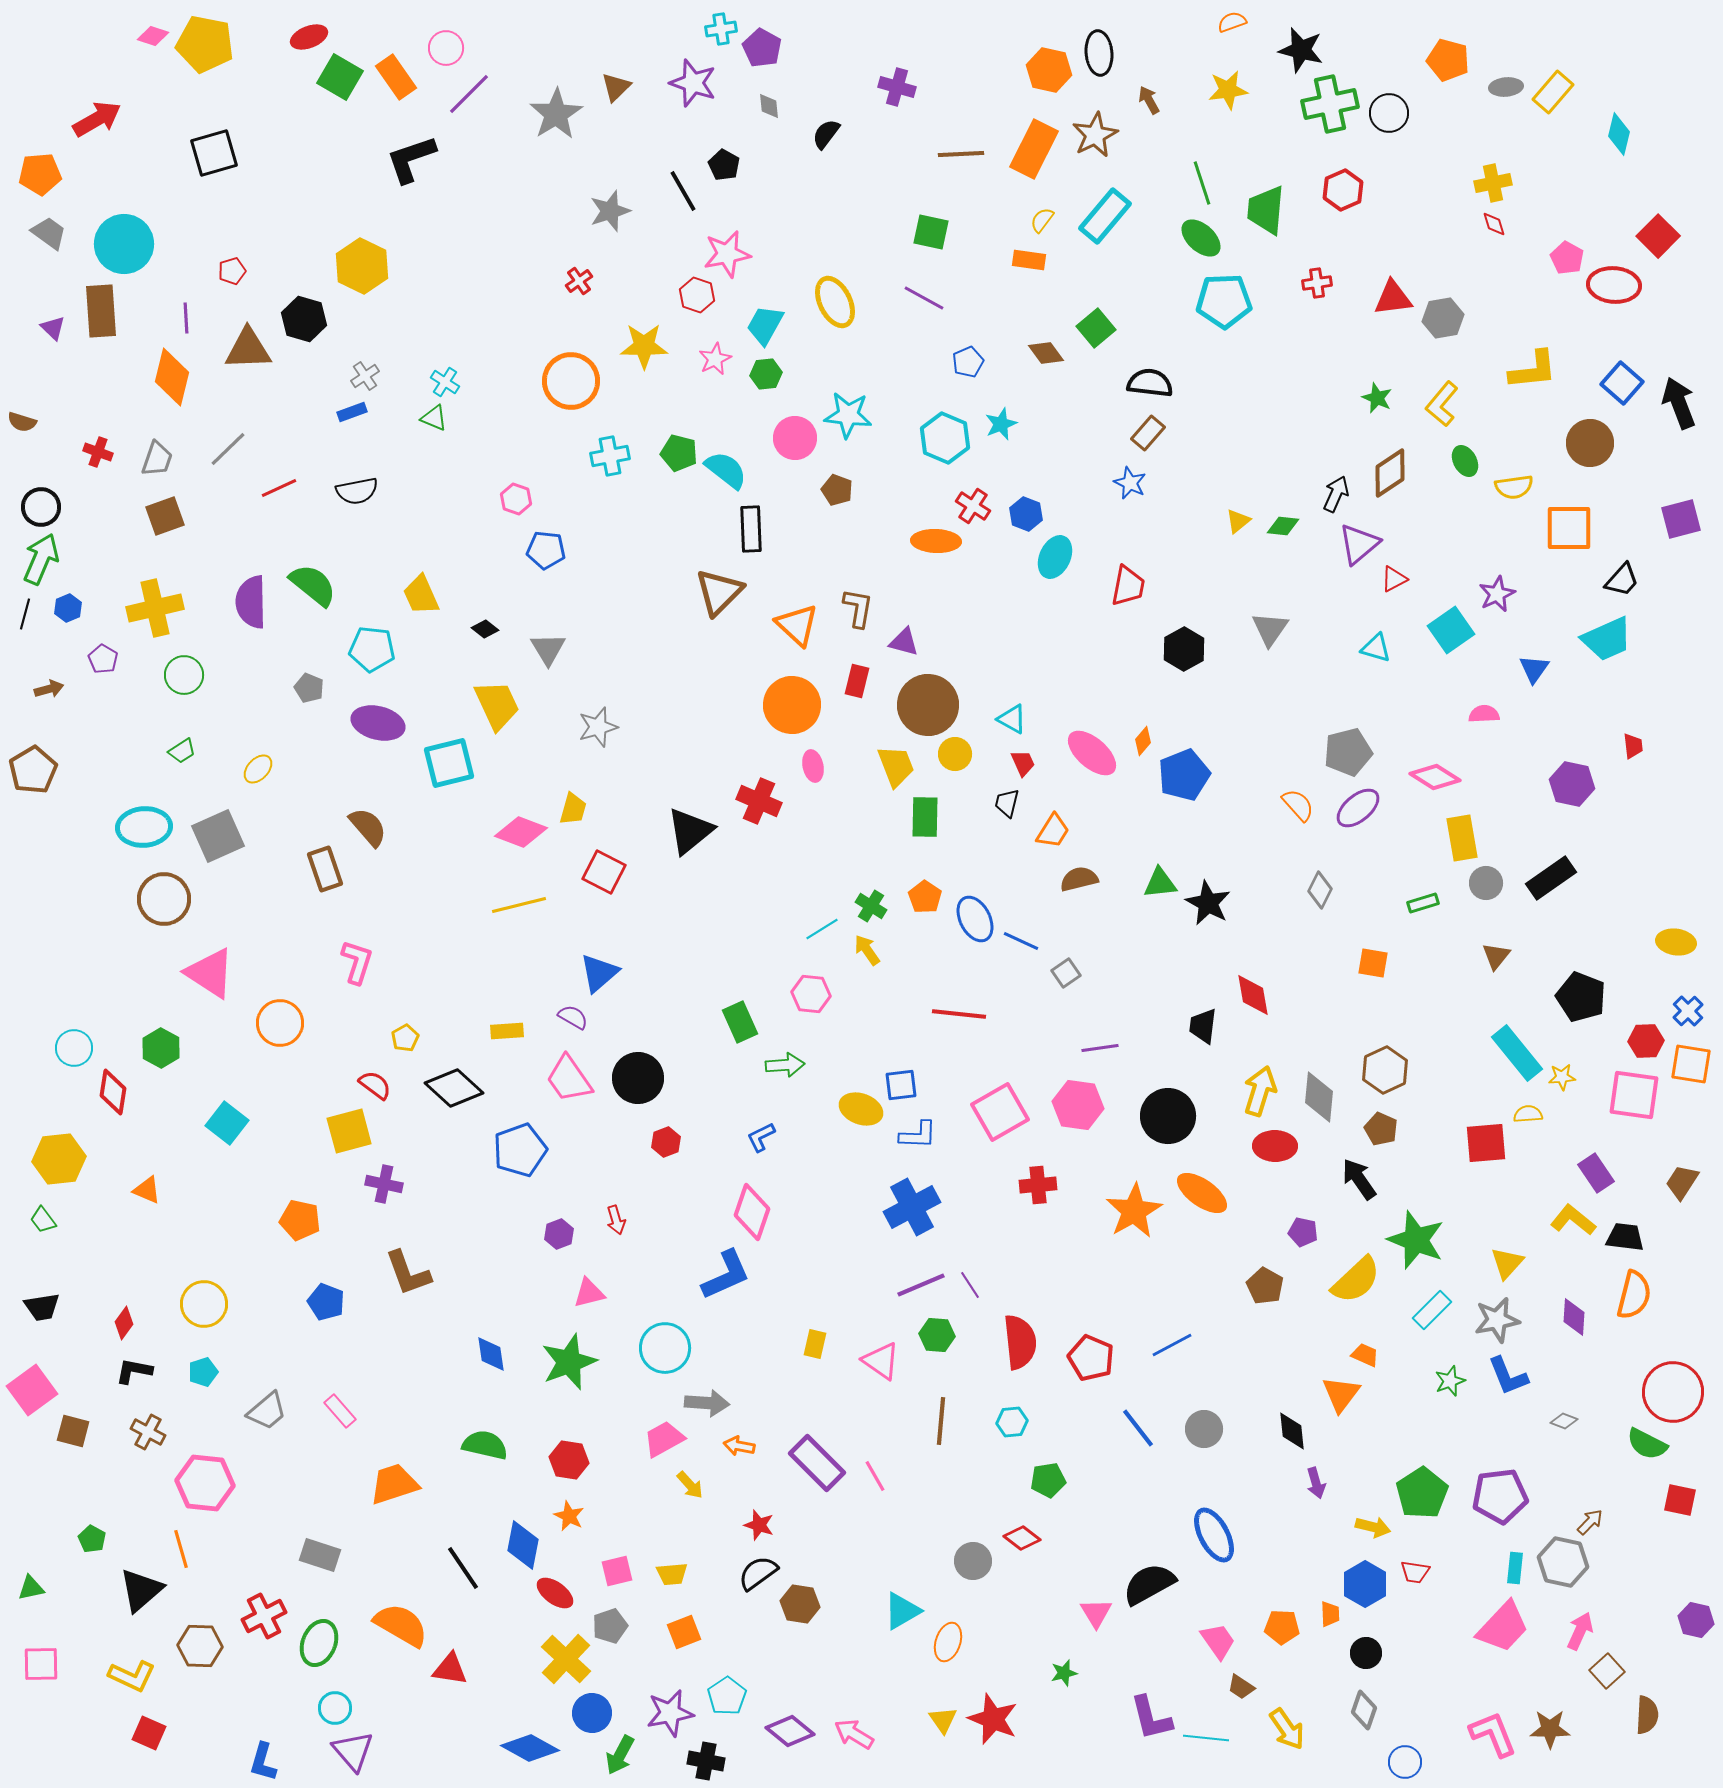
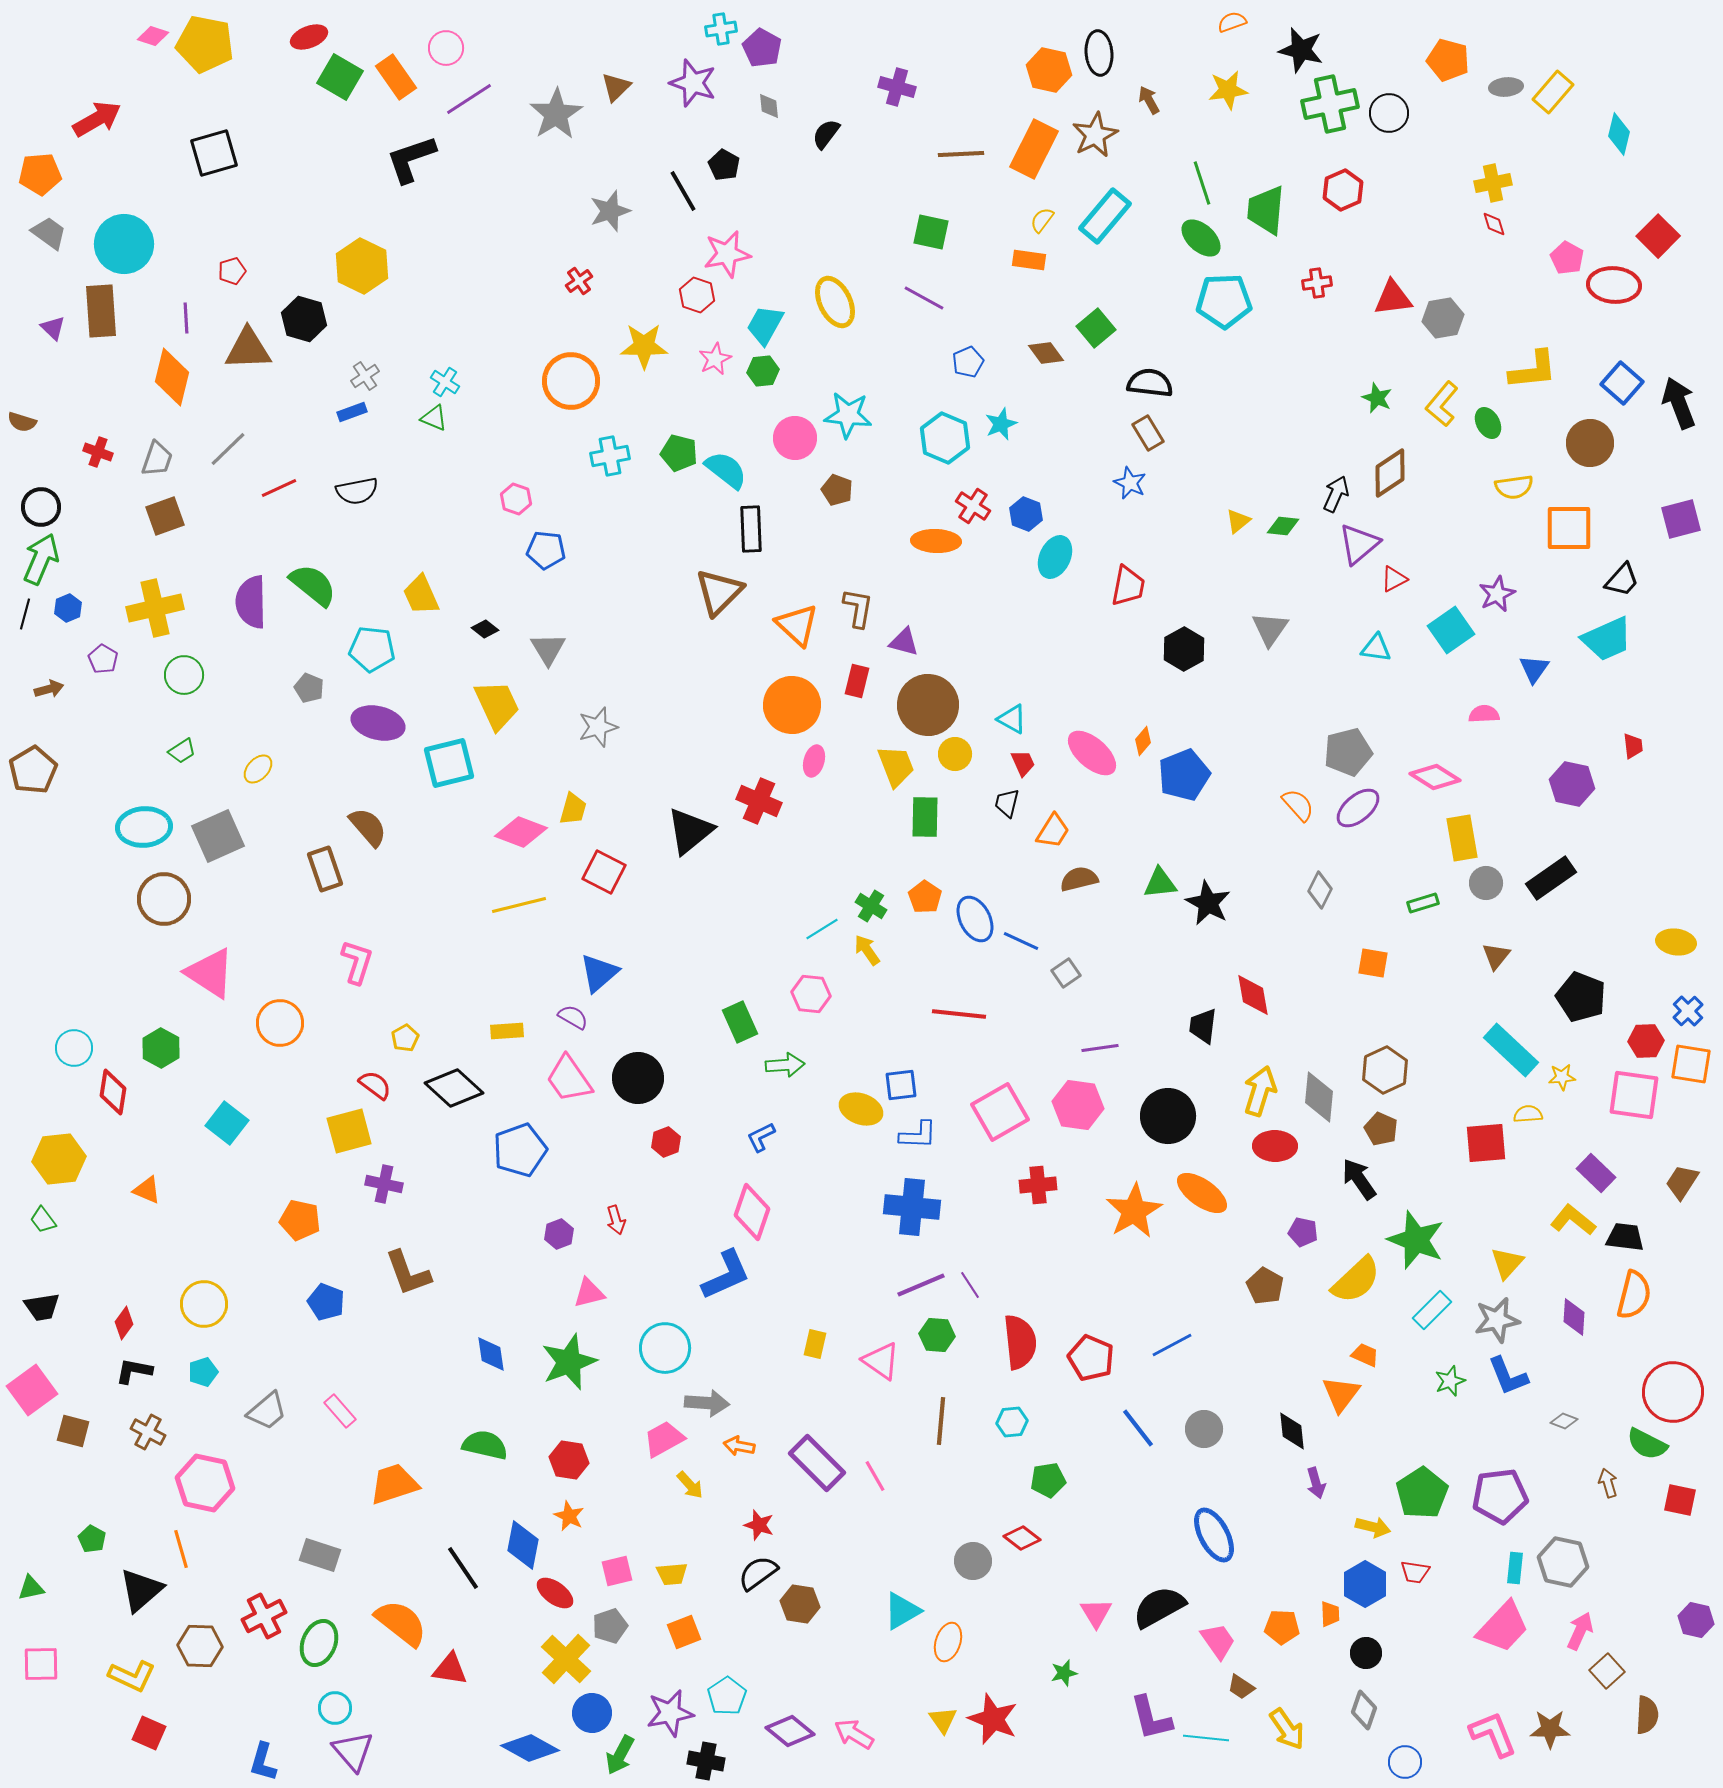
purple line at (469, 94): moved 5 px down; rotated 12 degrees clockwise
green hexagon at (766, 374): moved 3 px left, 3 px up
brown rectangle at (1148, 433): rotated 72 degrees counterclockwise
green ellipse at (1465, 461): moved 23 px right, 38 px up
cyan triangle at (1376, 648): rotated 8 degrees counterclockwise
pink ellipse at (813, 766): moved 1 px right, 5 px up; rotated 28 degrees clockwise
cyan rectangle at (1517, 1053): moved 6 px left, 3 px up; rotated 8 degrees counterclockwise
purple rectangle at (1596, 1173): rotated 12 degrees counterclockwise
blue cross at (912, 1207): rotated 34 degrees clockwise
pink hexagon at (205, 1483): rotated 6 degrees clockwise
brown arrow at (1590, 1522): moved 18 px right, 39 px up; rotated 60 degrees counterclockwise
black semicircle at (1149, 1584): moved 10 px right, 23 px down
orange semicircle at (401, 1625): moved 2 px up; rotated 8 degrees clockwise
